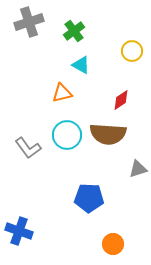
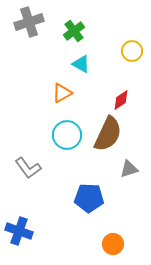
cyan triangle: moved 1 px up
orange triangle: rotated 15 degrees counterclockwise
brown semicircle: rotated 69 degrees counterclockwise
gray L-shape: moved 20 px down
gray triangle: moved 9 px left
